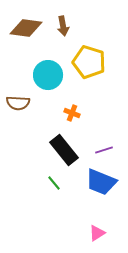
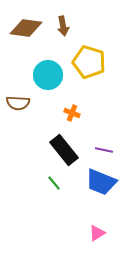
purple line: rotated 30 degrees clockwise
